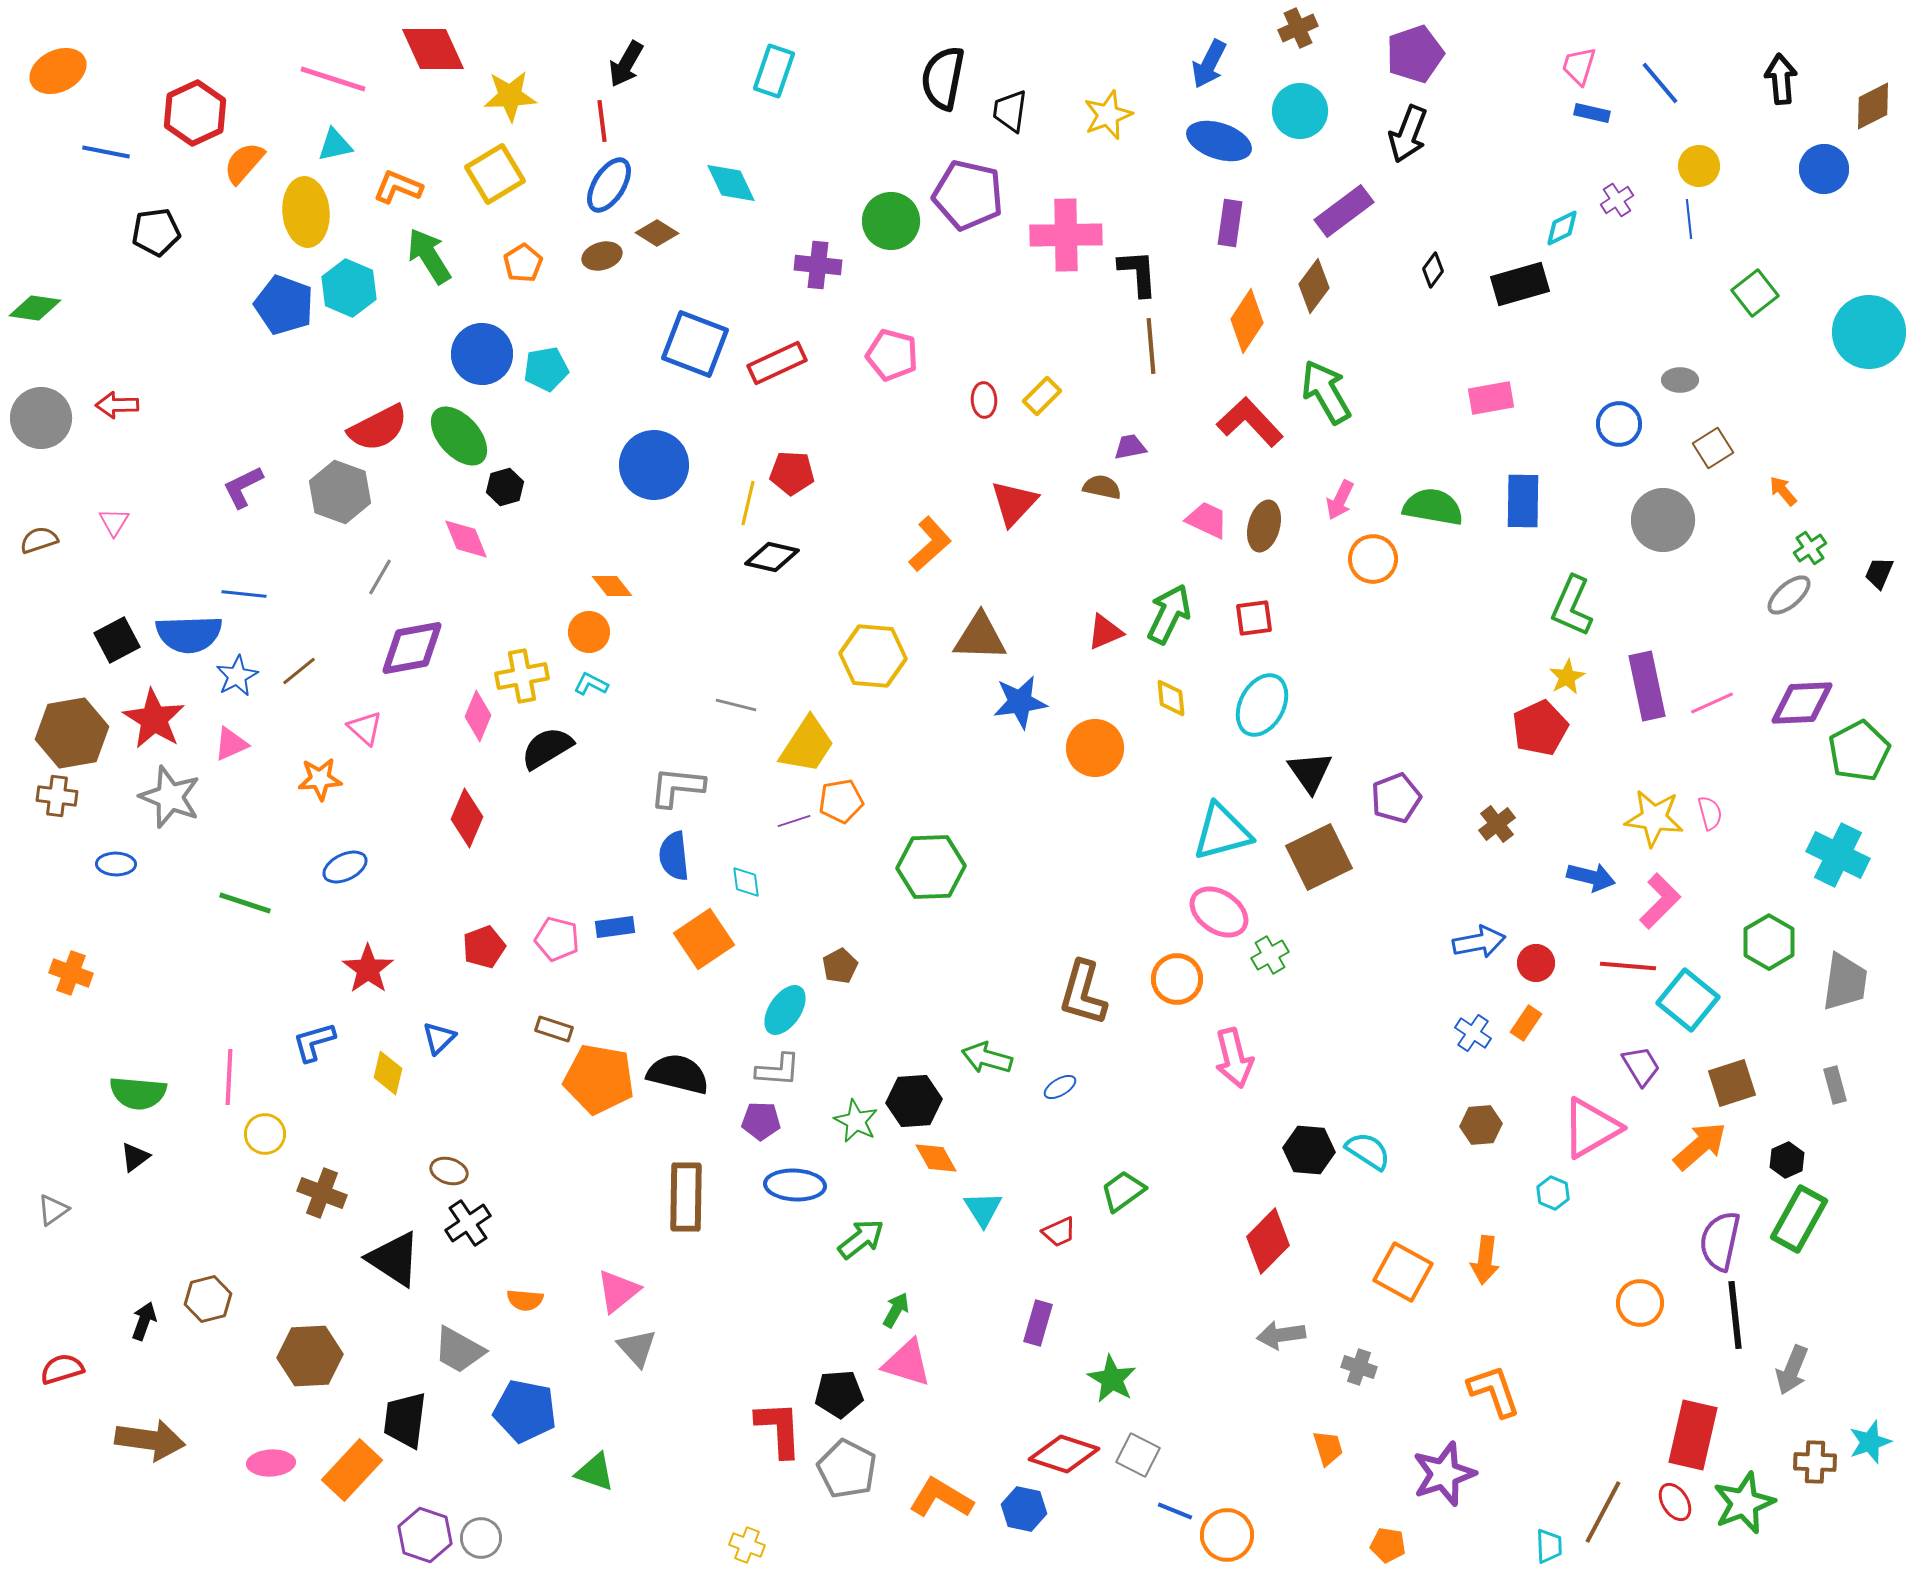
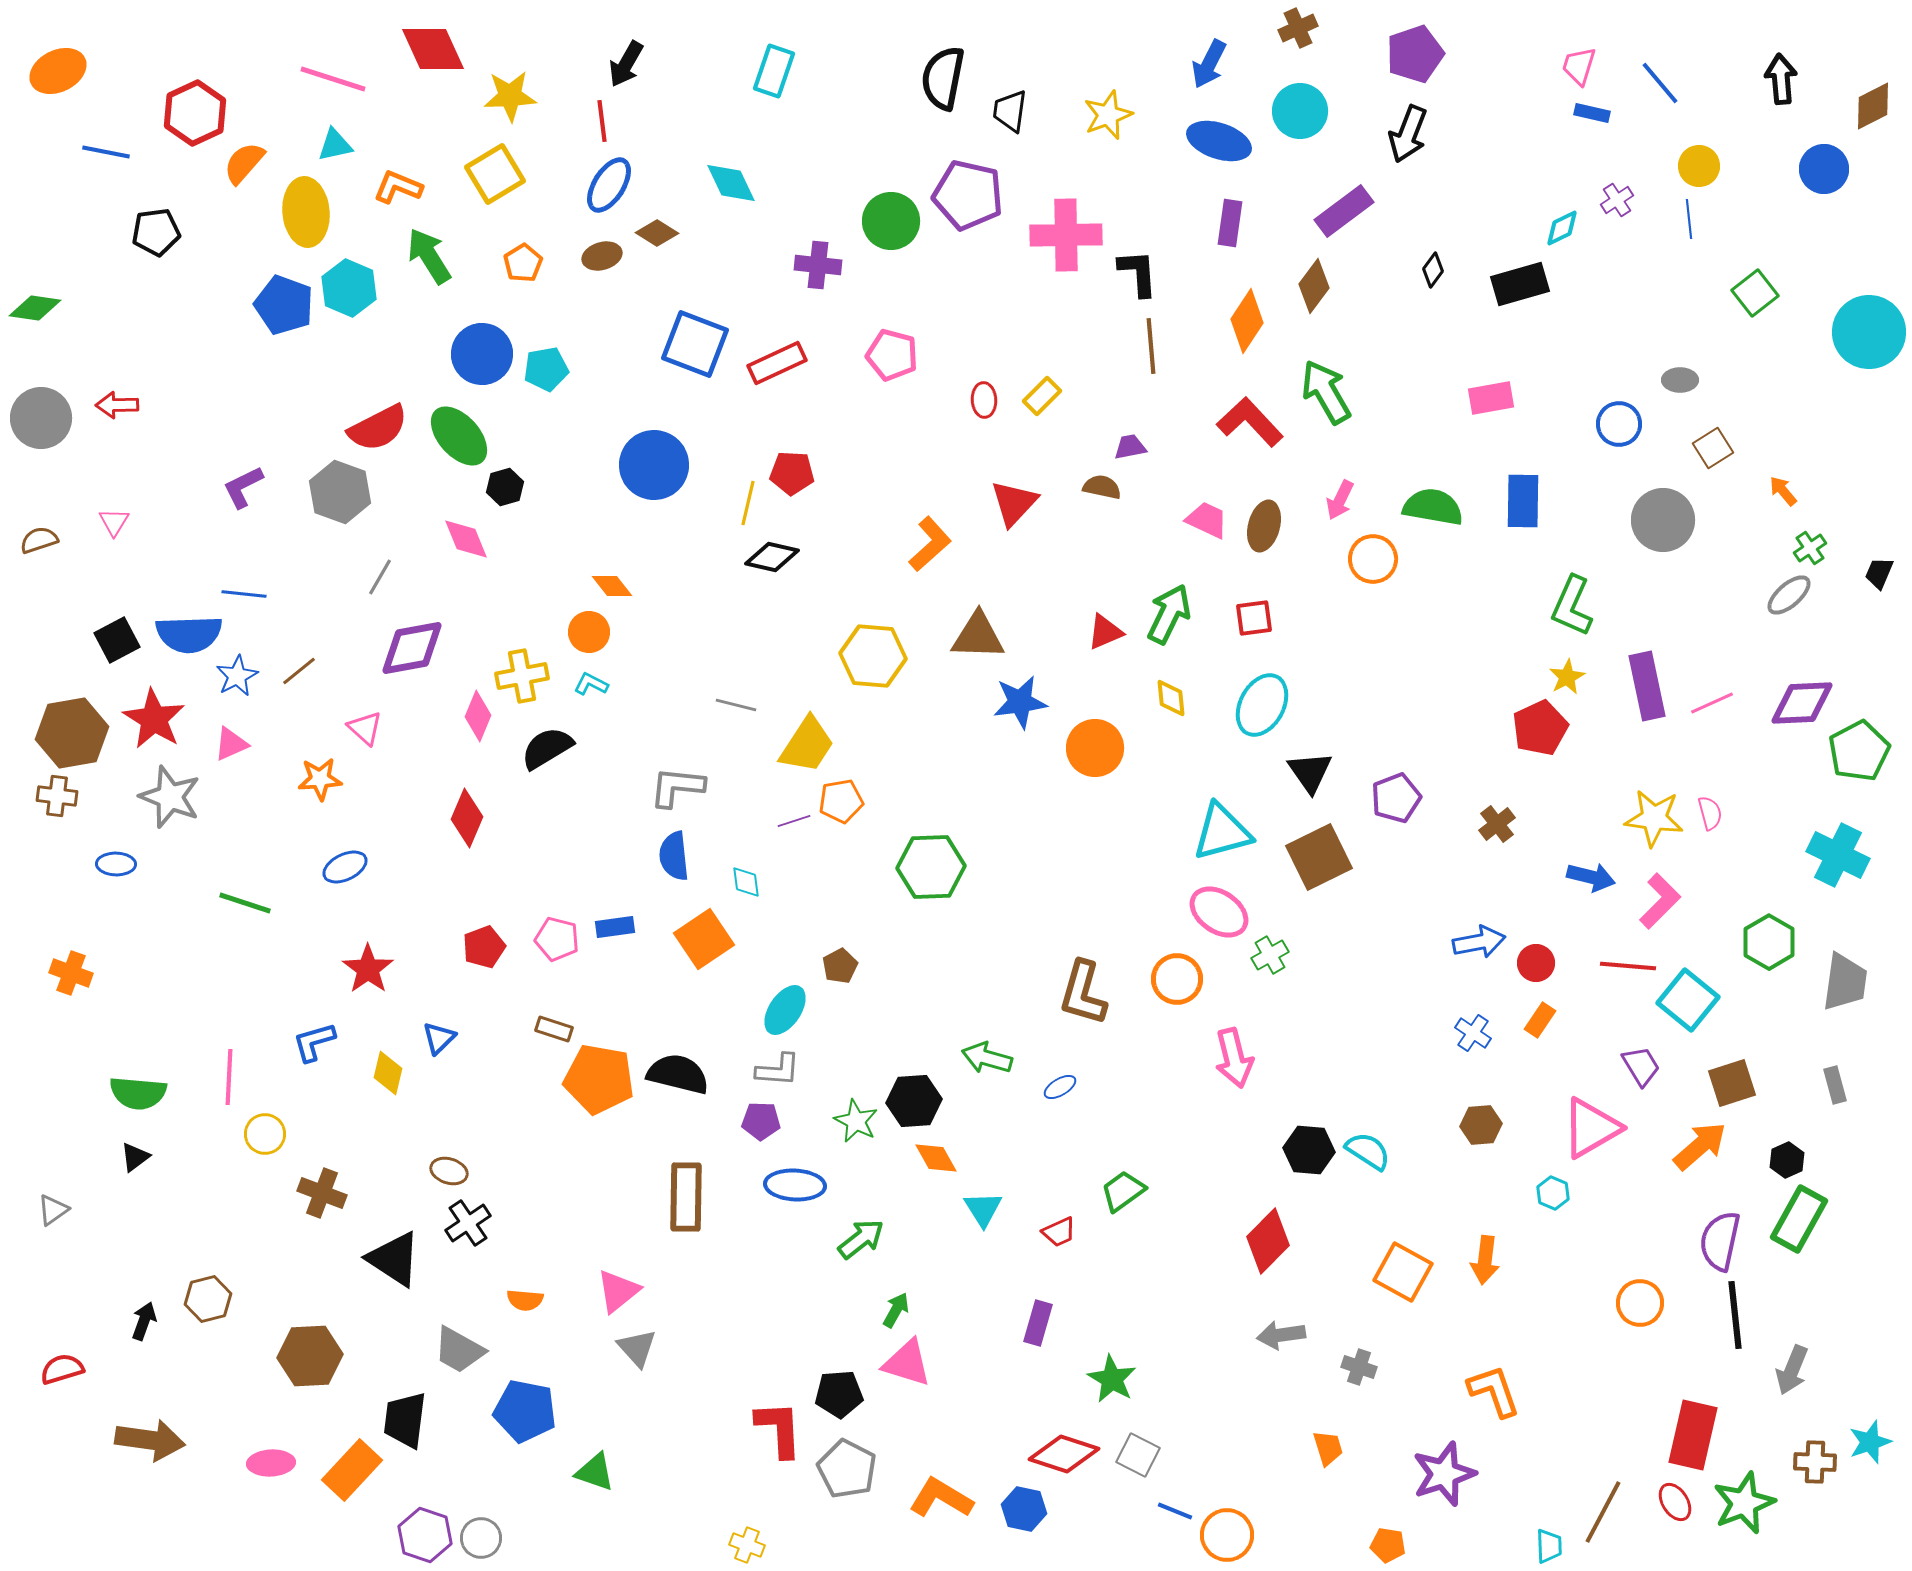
brown triangle at (980, 637): moved 2 px left, 1 px up
orange rectangle at (1526, 1023): moved 14 px right, 3 px up
